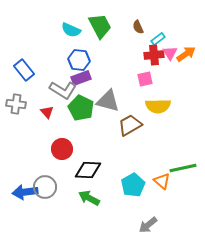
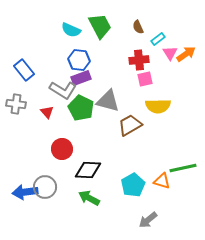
red cross: moved 15 px left, 5 px down
orange triangle: rotated 24 degrees counterclockwise
gray arrow: moved 5 px up
